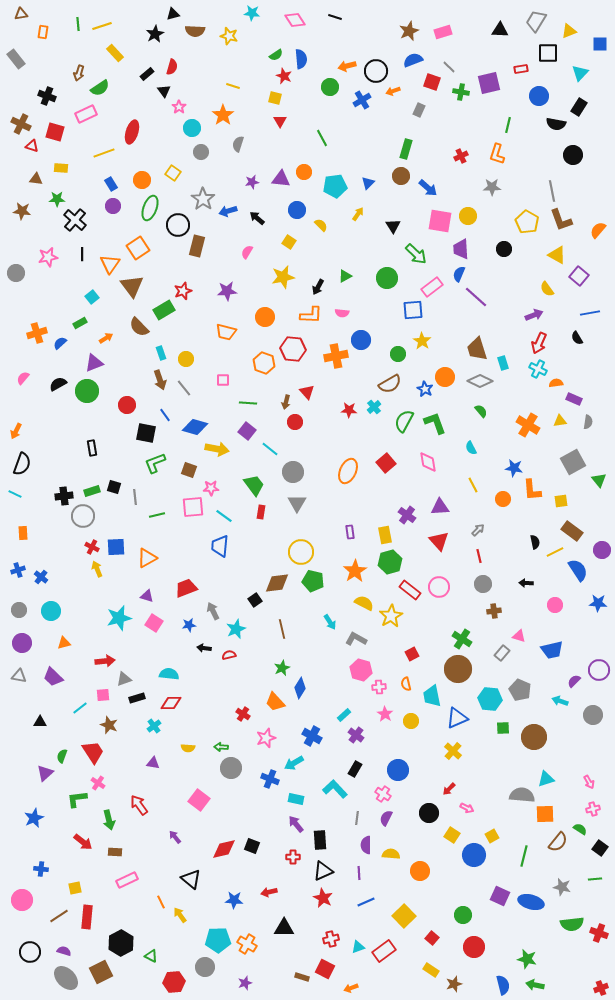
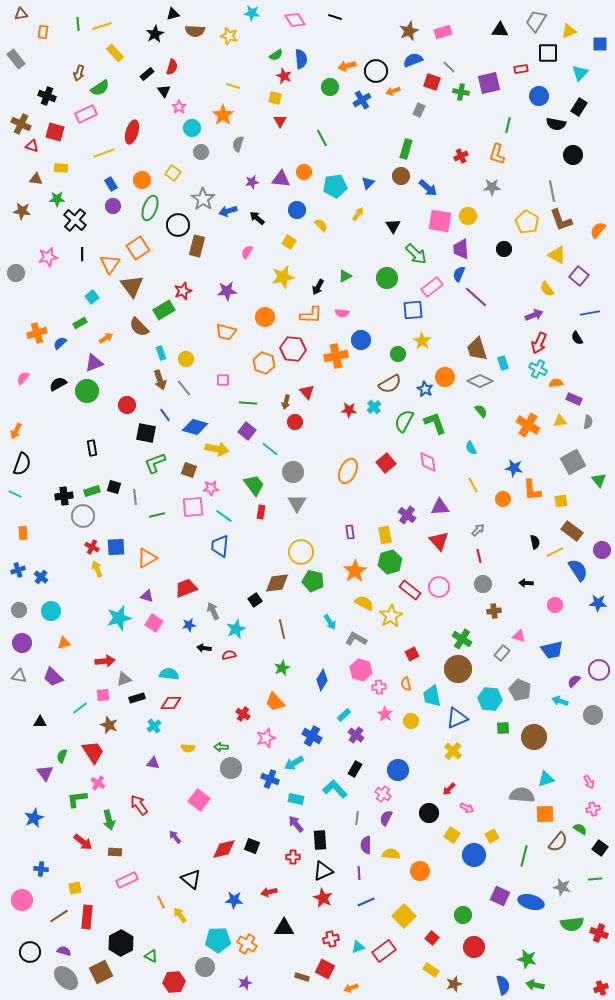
blue diamond at (300, 688): moved 22 px right, 8 px up
purple triangle at (45, 773): rotated 24 degrees counterclockwise
